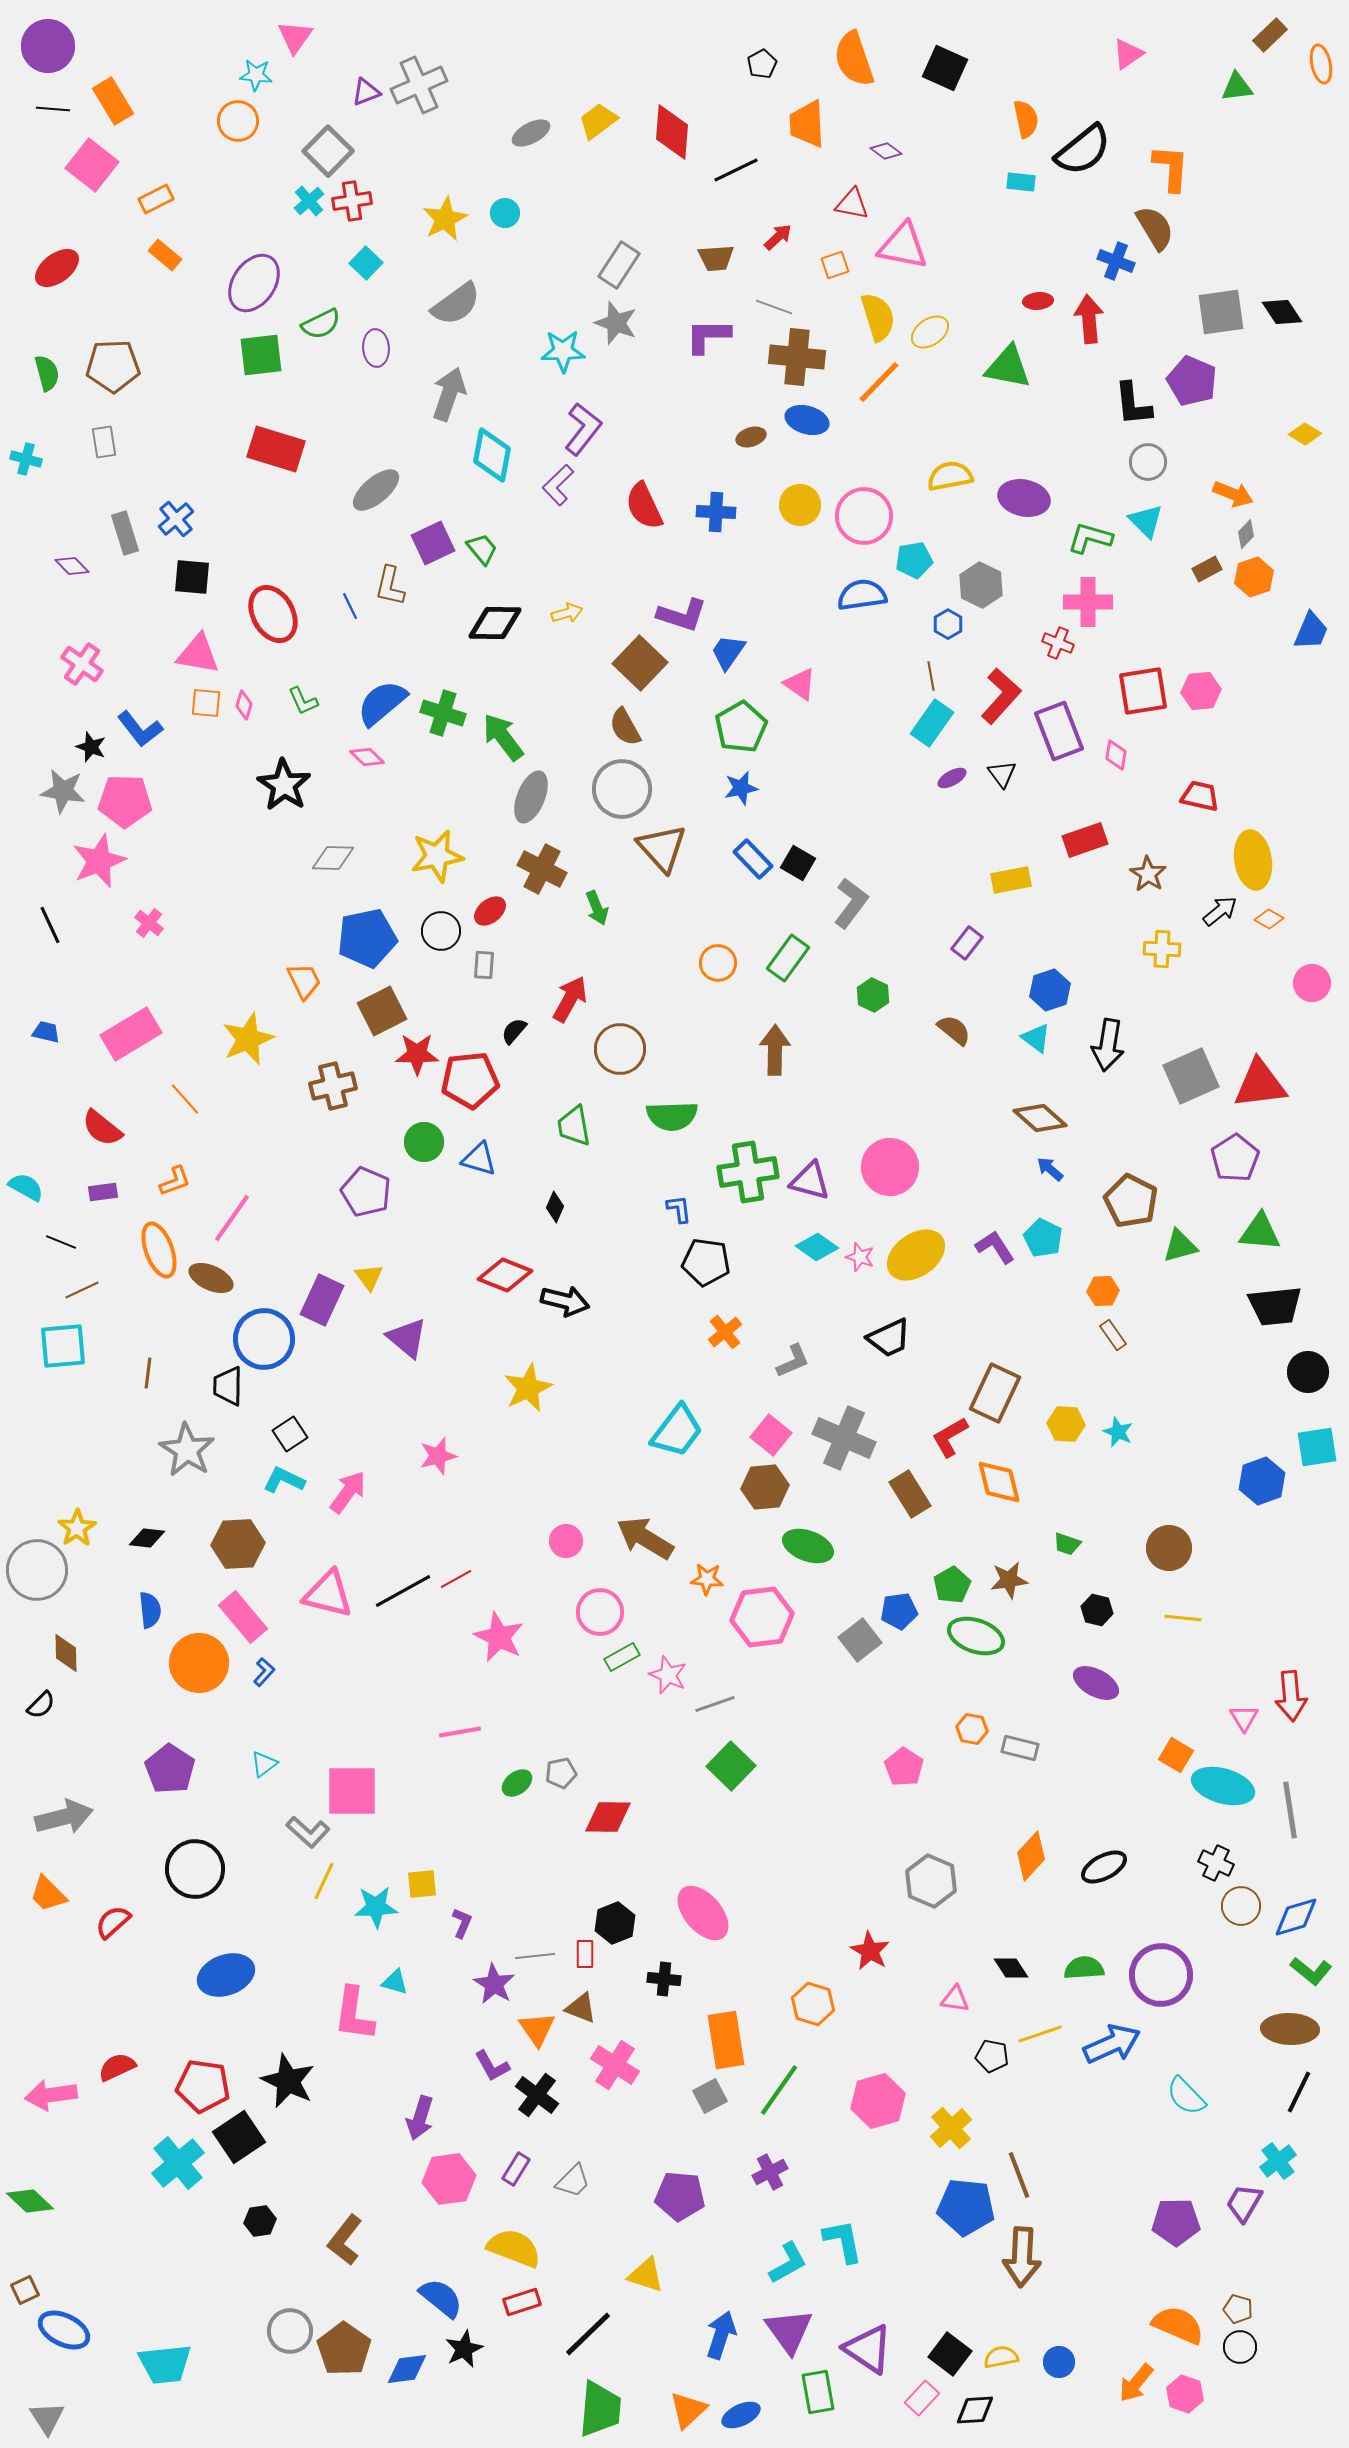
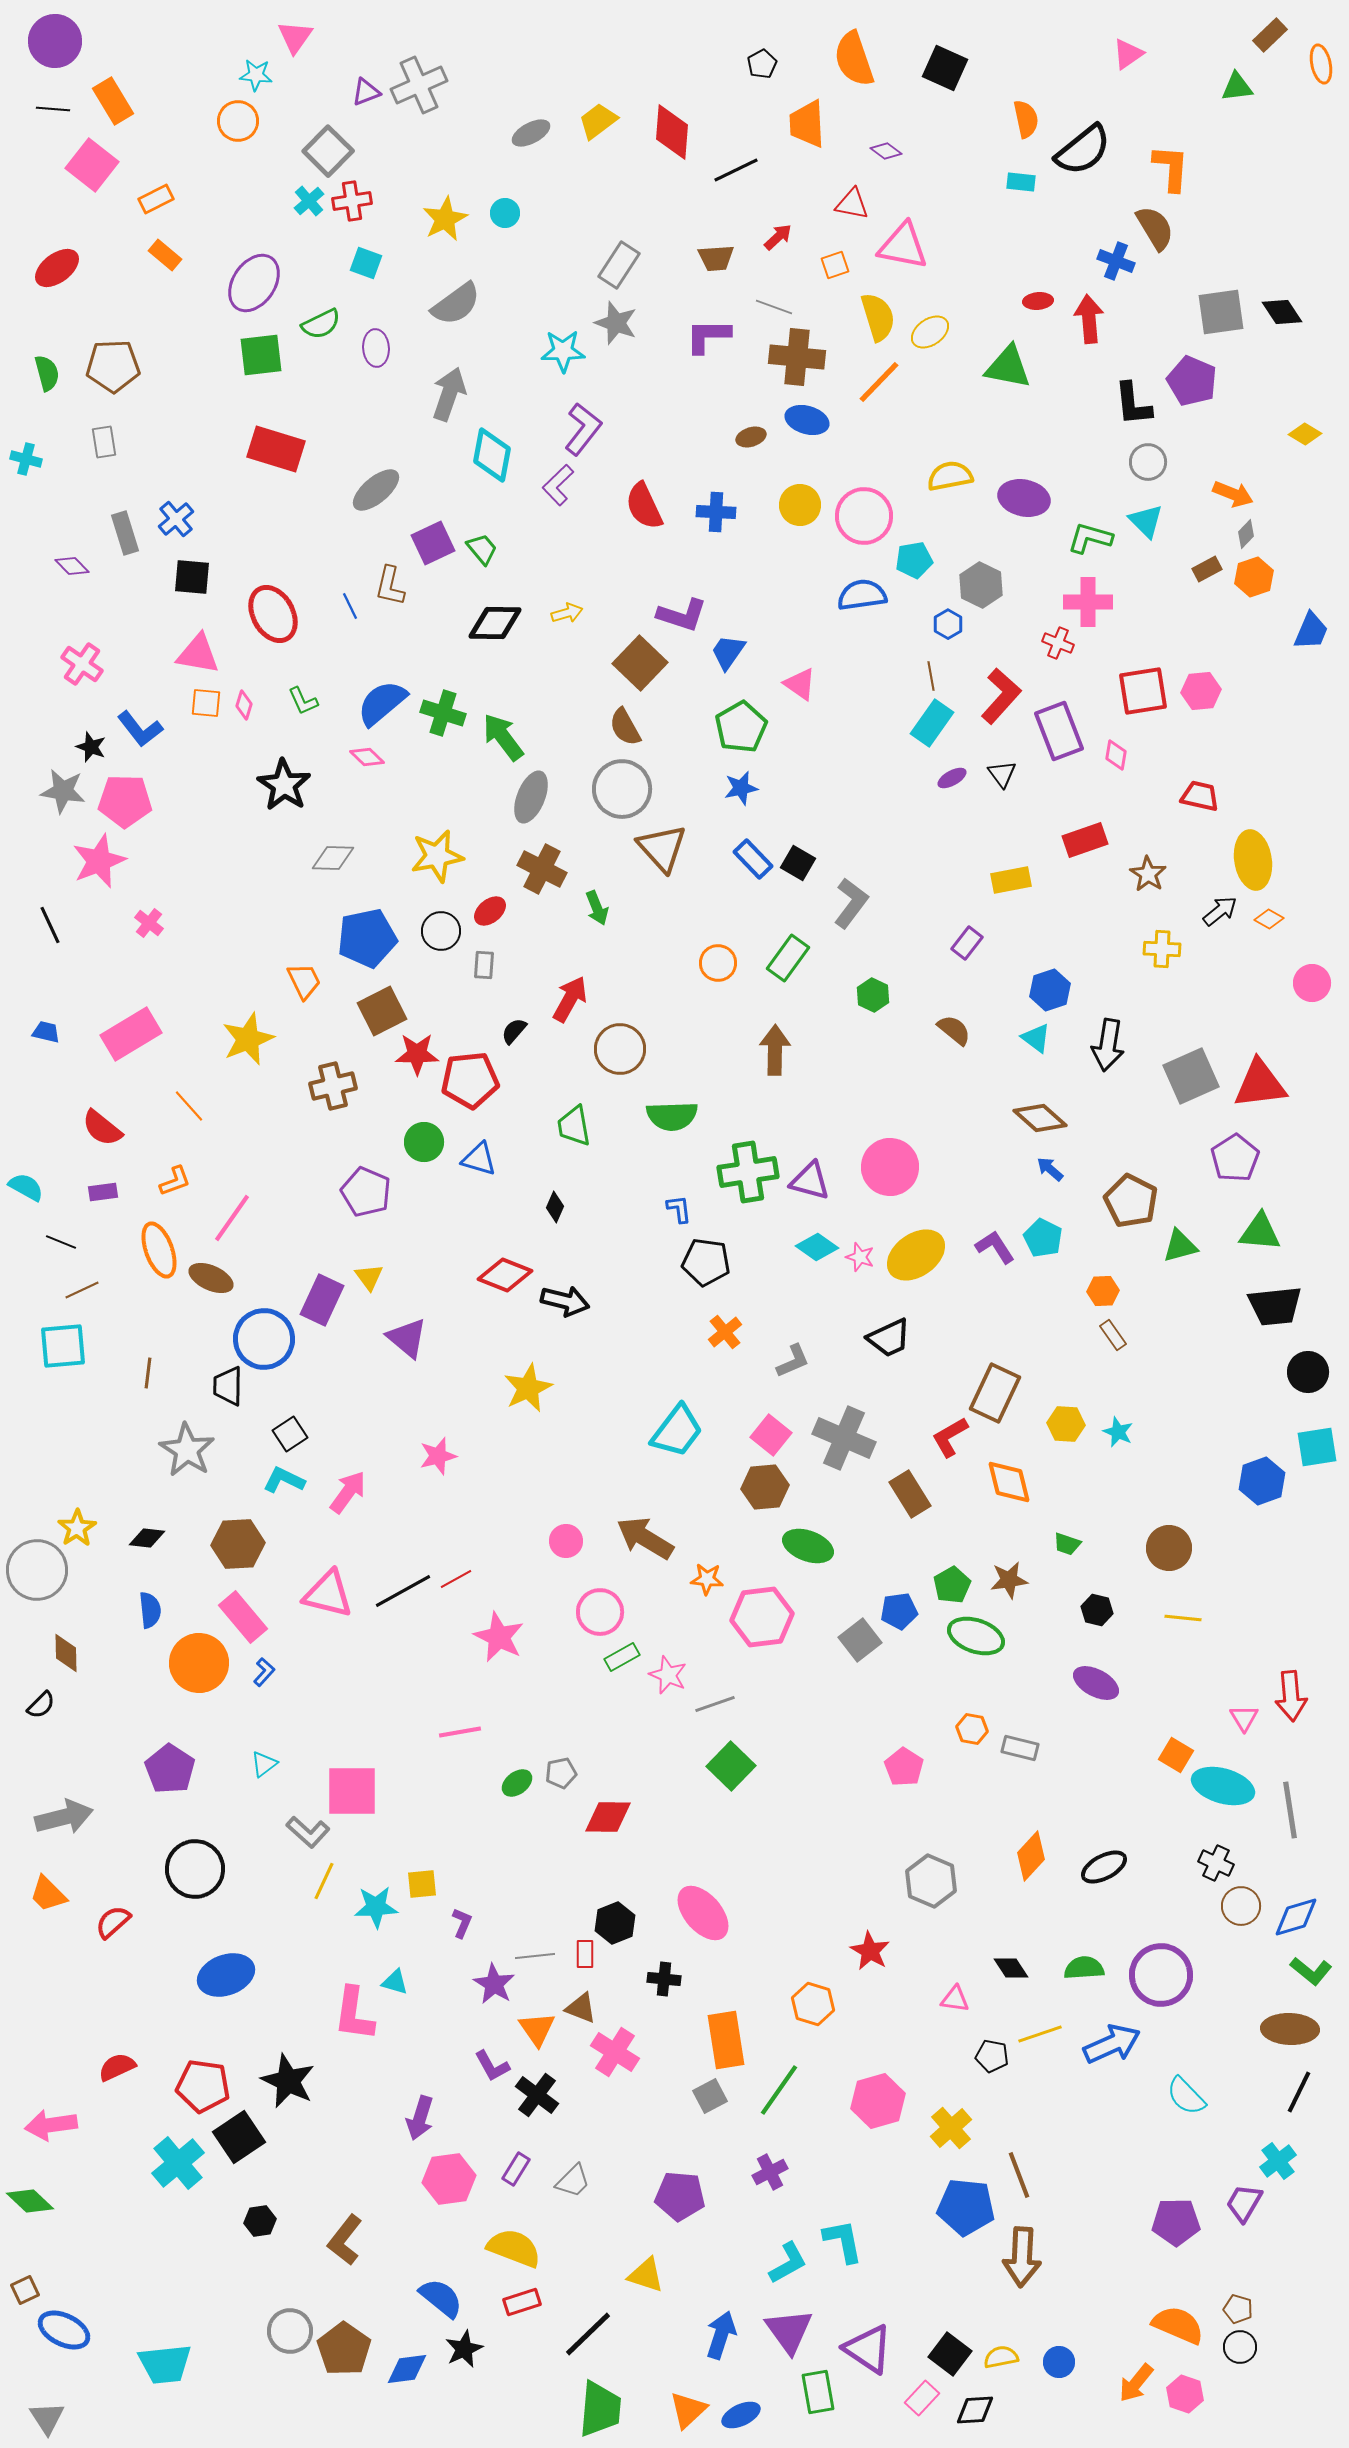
purple circle at (48, 46): moved 7 px right, 5 px up
cyan square at (366, 263): rotated 24 degrees counterclockwise
orange line at (185, 1099): moved 4 px right, 7 px down
orange diamond at (999, 1482): moved 10 px right
pink cross at (615, 2065): moved 13 px up
pink arrow at (51, 2095): moved 30 px down
